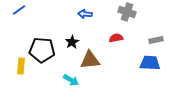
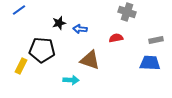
blue arrow: moved 5 px left, 15 px down
black star: moved 13 px left, 19 px up; rotated 16 degrees clockwise
brown triangle: rotated 25 degrees clockwise
yellow rectangle: rotated 21 degrees clockwise
cyan arrow: rotated 28 degrees counterclockwise
